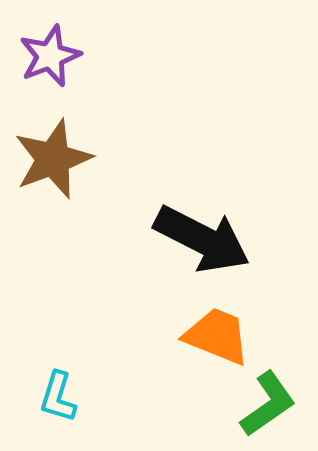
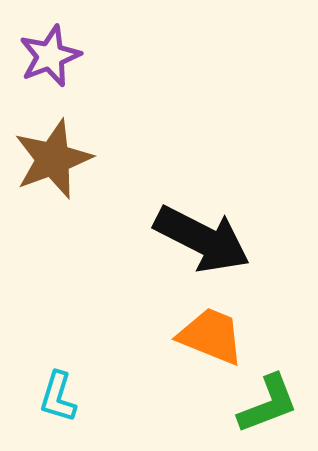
orange trapezoid: moved 6 px left
green L-shape: rotated 14 degrees clockwise
